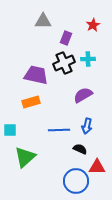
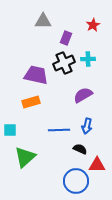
red triangle: moved 2 px up
